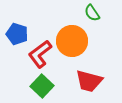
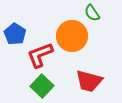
blue pentagon: moved 2 px left; rotated 15 degrees clockwise
orange circle: moved 5 px up
red L-shape: moved 1 px down; rotated 16 degrees clockwise
